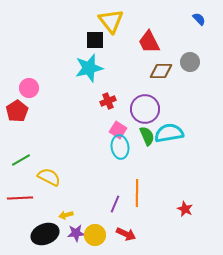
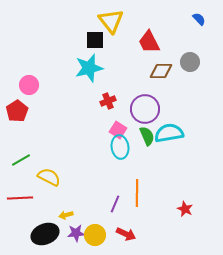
pink circle: moved 3 px up
